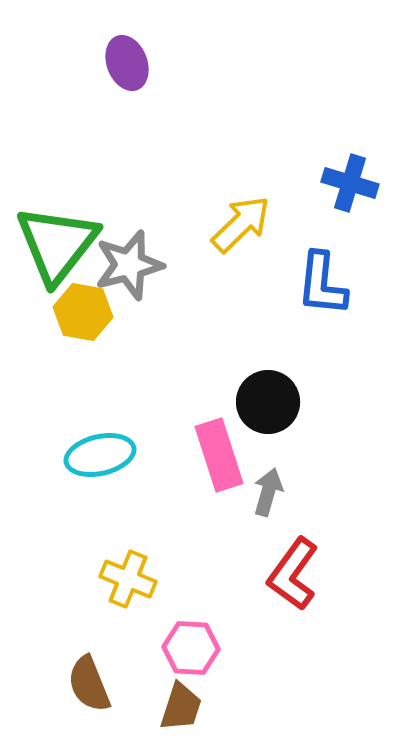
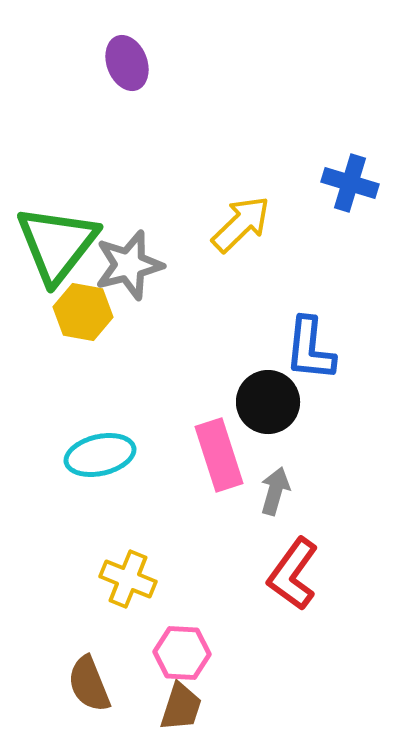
blue L-shape: moved 12 px left, 65 px down
gray arrow: moved 7 px right, 1 px up
pink hexagon: moved 9 px left, 5 px down
